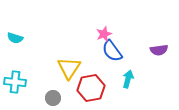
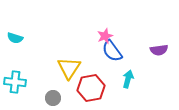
pink star: moved 1 px right, 2 px down
